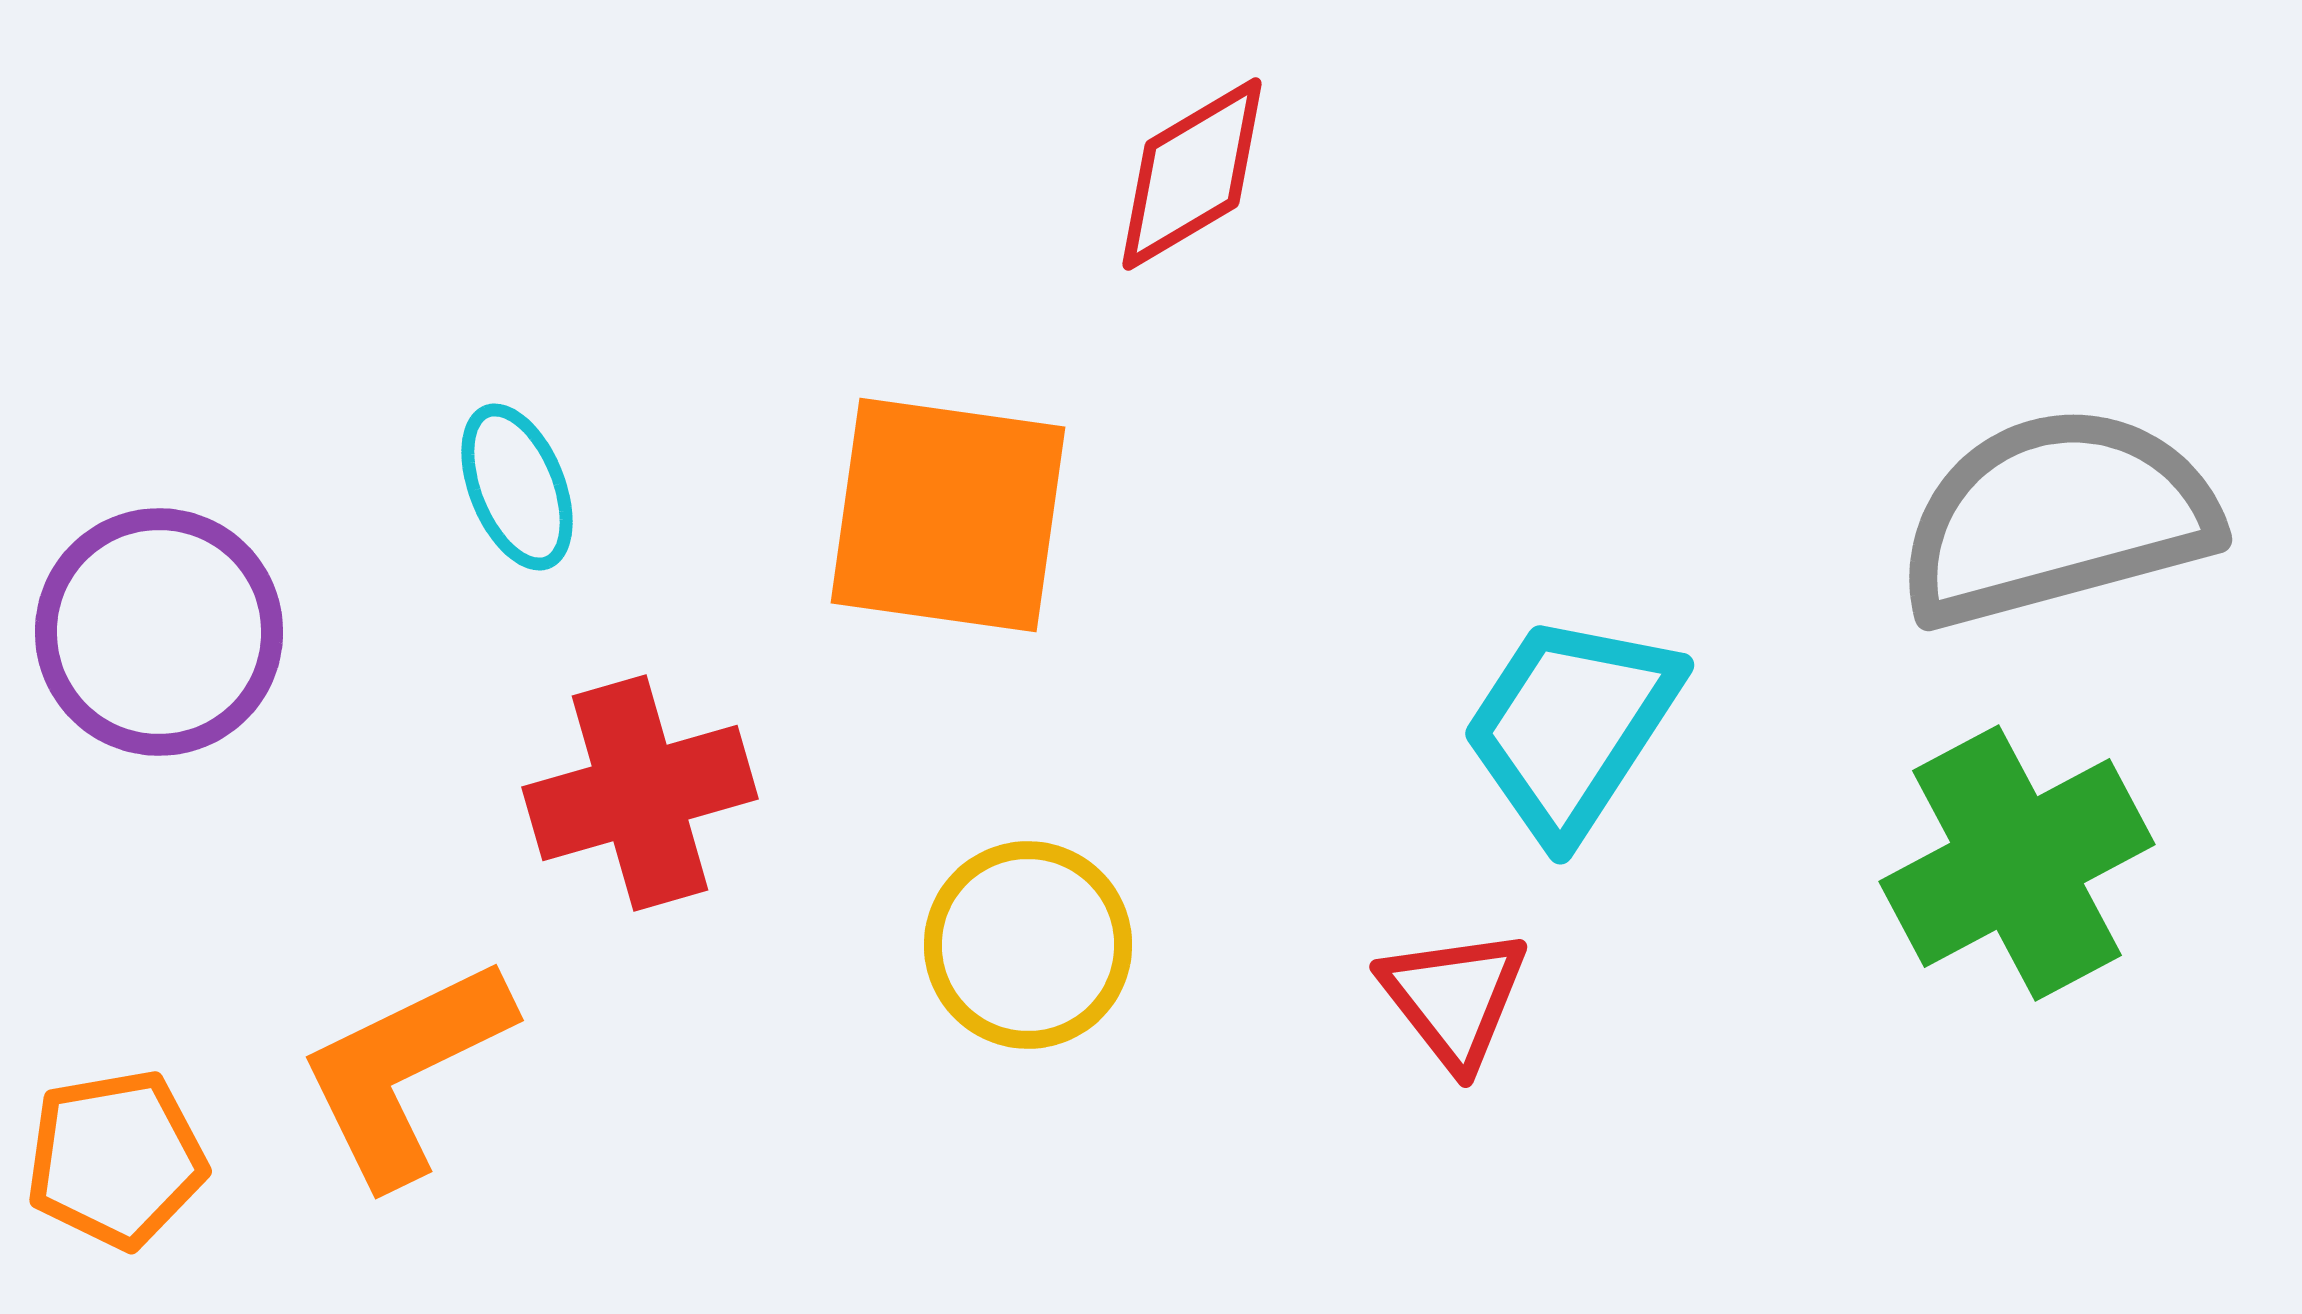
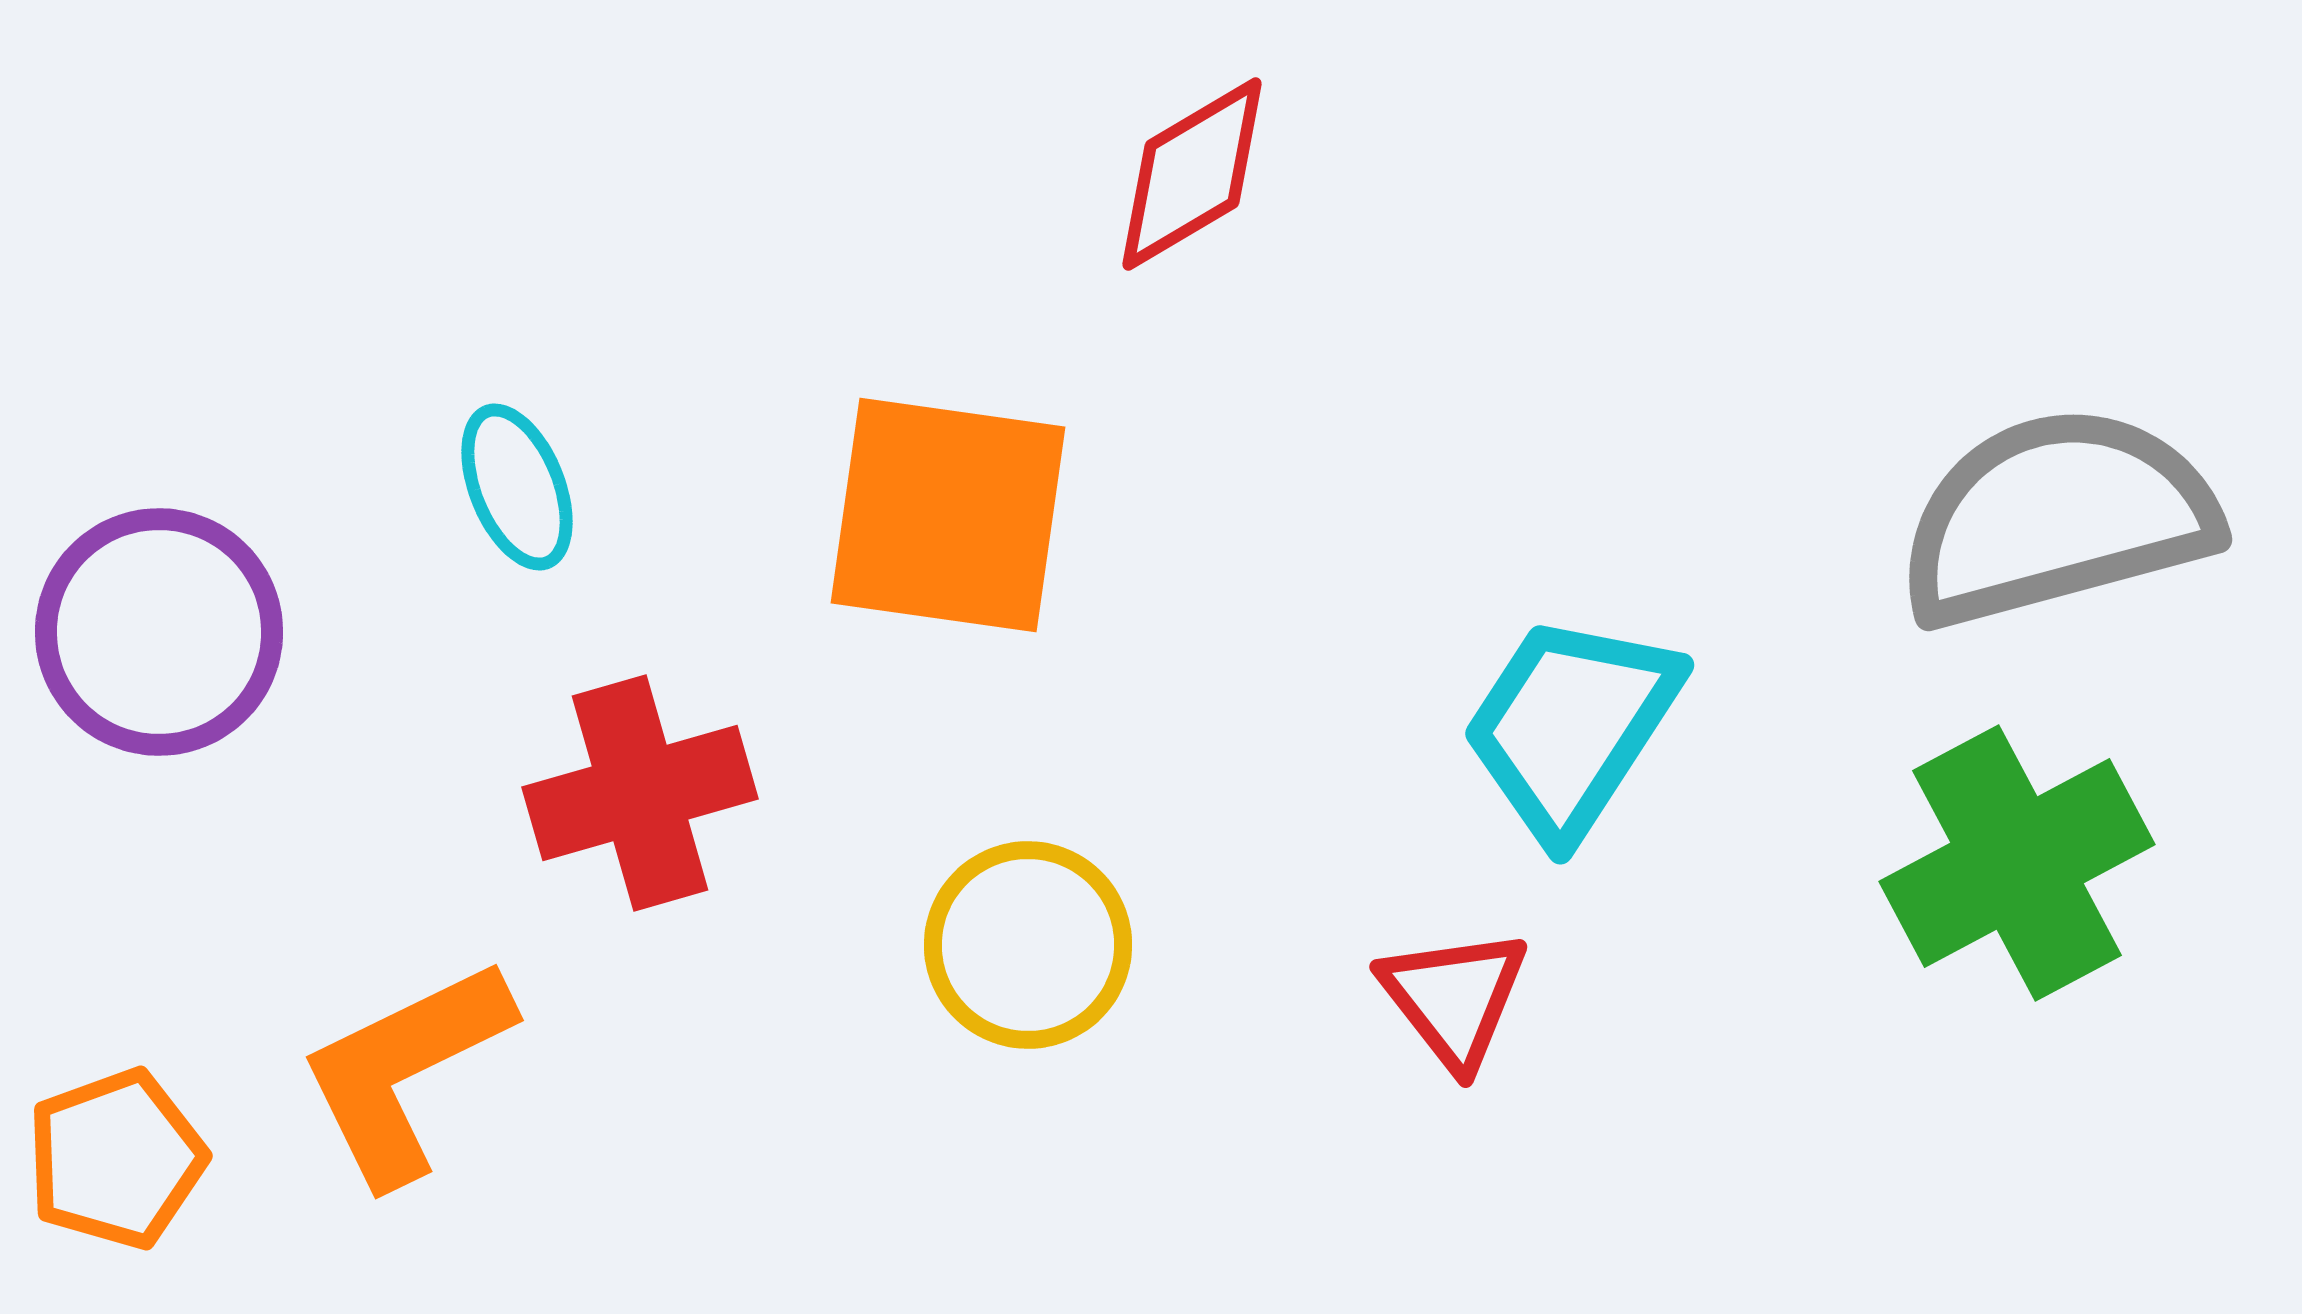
orange pentagon: rotated 10 degrees counterclockwise
